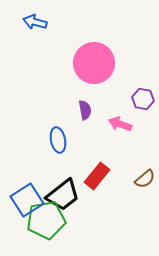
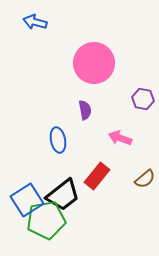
pink arrow: moved 14 px down
